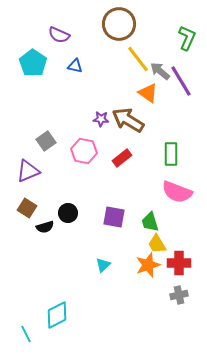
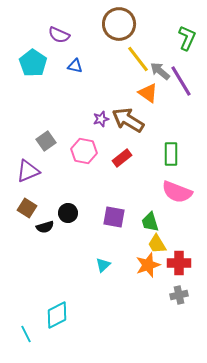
purple star: rotated 21 degrees counterclockwise
